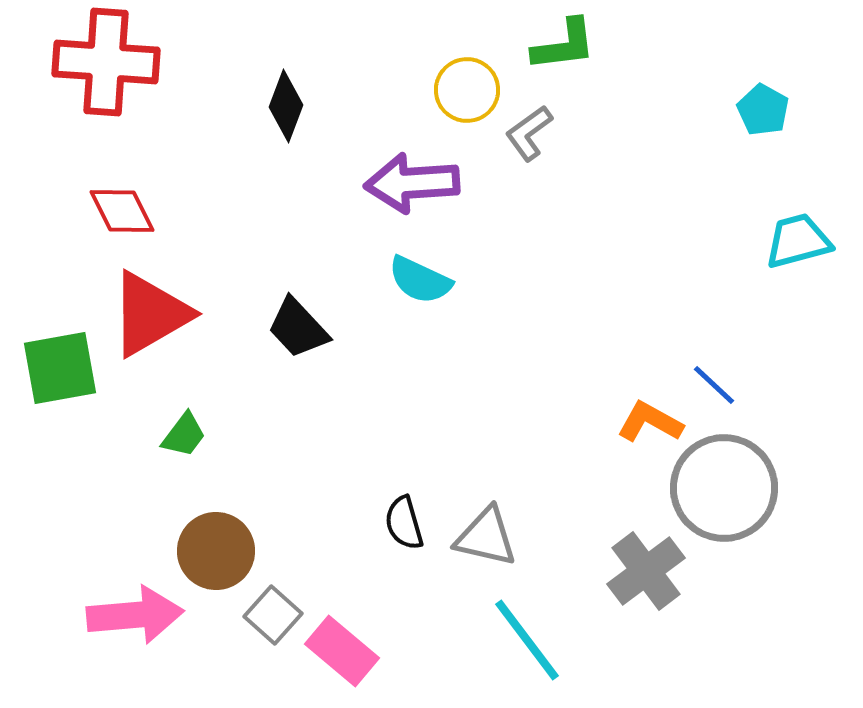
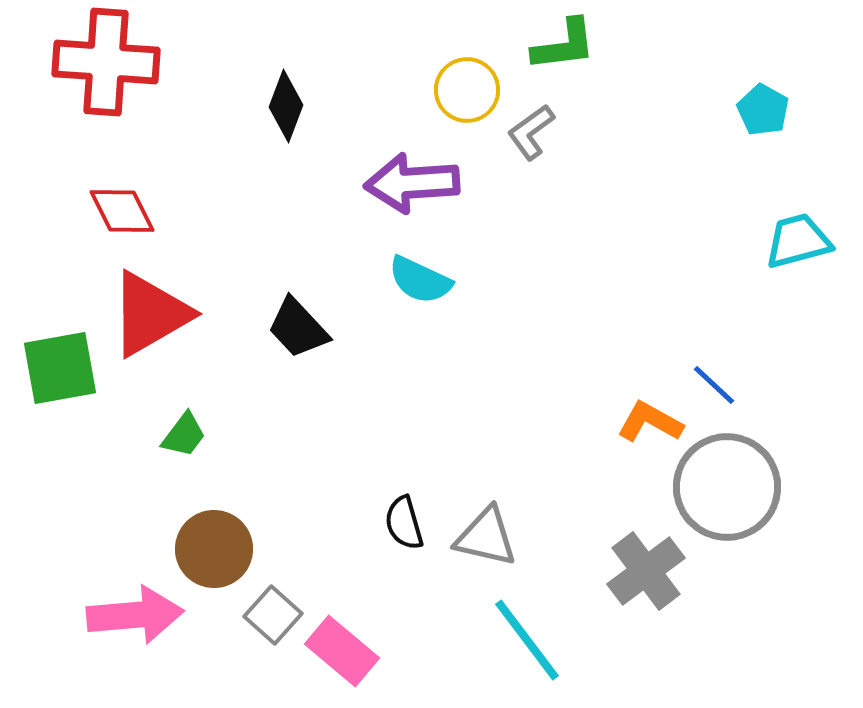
gray L-shape: moved 2 px right, 1 px up
gray circle: moved 3 px right, 1 px up
brown circle: moved 2 px left, 2 px up
